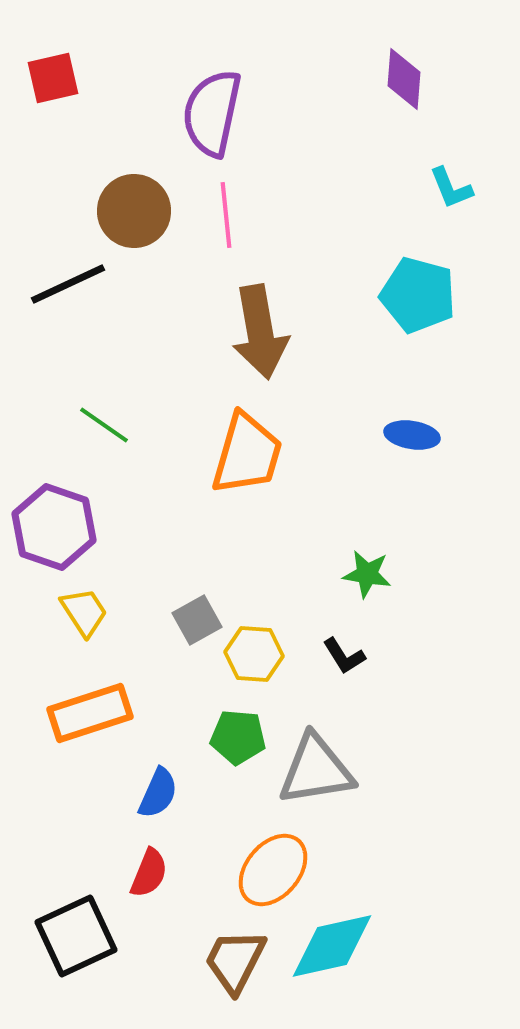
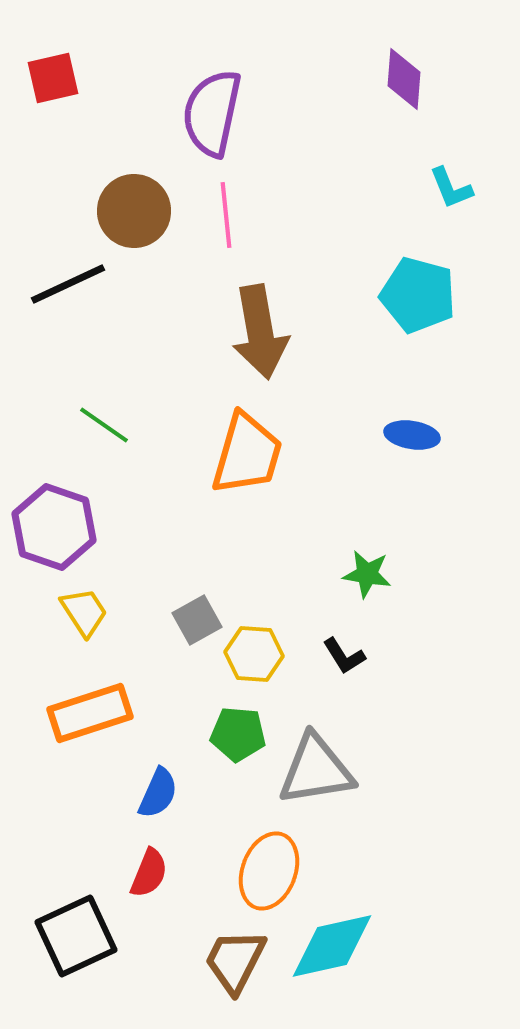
green pentagon: moved 3 px up
orange ellipse: moved 4 px left, 1 px down; rotated 20 degrees counterclockwise
